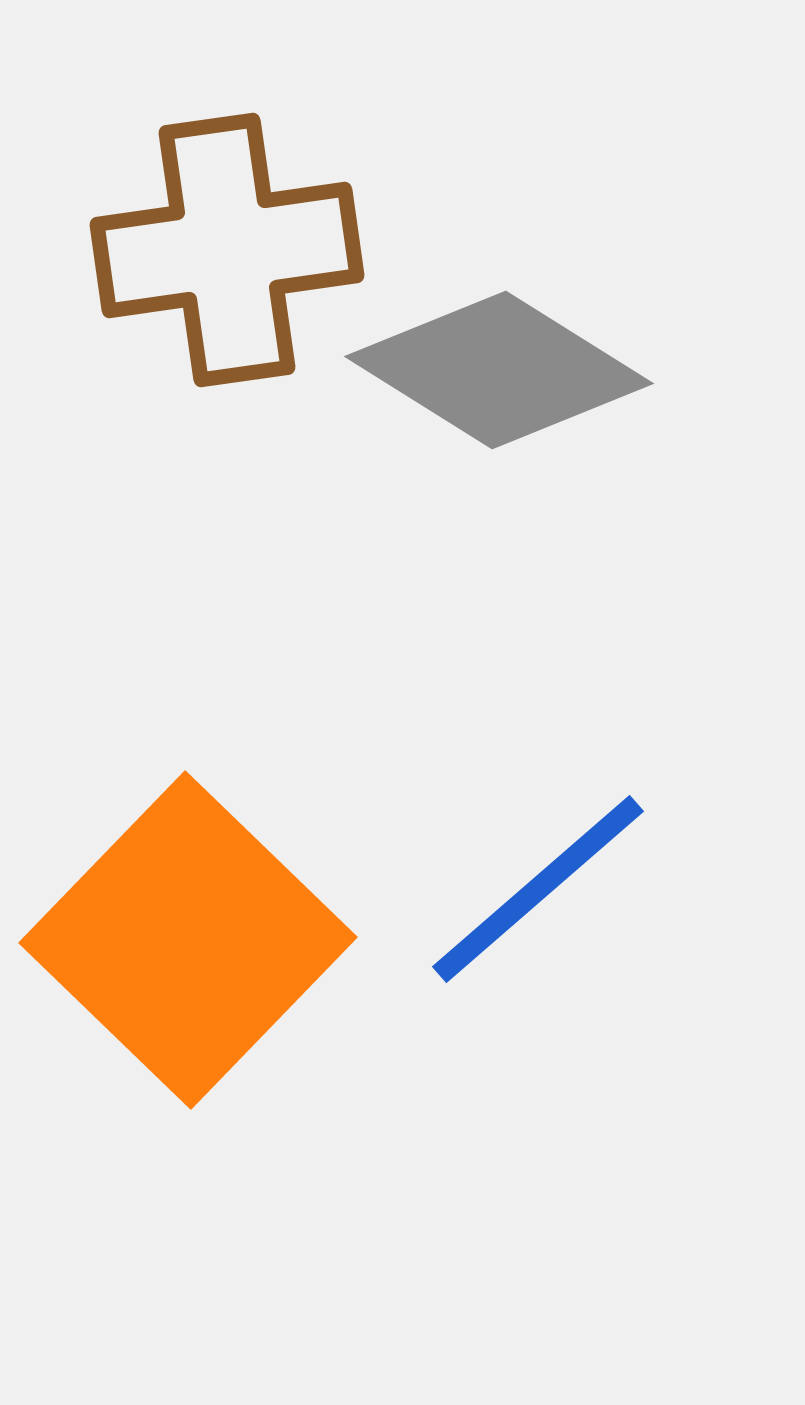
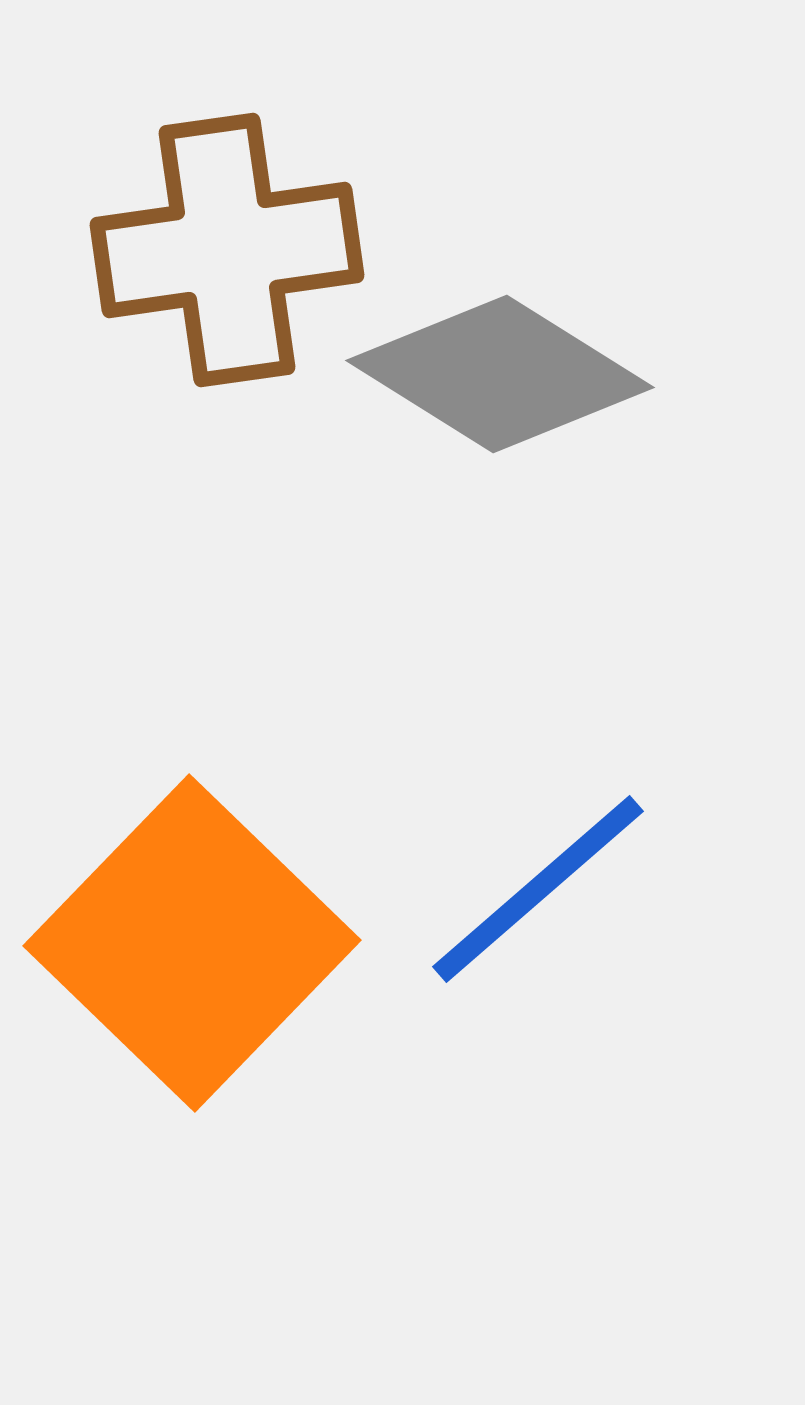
gray diamond: moved 1 px right, 4 px down
orange square: moved 4 px right, 3 px down
